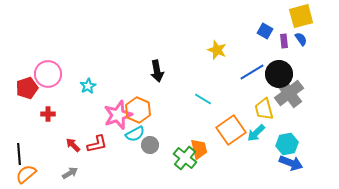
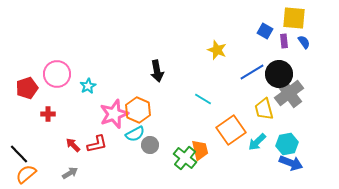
yellow square: moved 7 px left, 2 px down; rotated 20 degrees clockwise
blue semicircle: moved 3 px right, 3 px down
pink circle: moved 9 px right
pink star: moved 4 px left, 1 px up
cyan arrow: moved 1 px right, 9 px down
orange trapezoid: moved 1 px right, 1 px down
black line: rotated 40 degrees counterclockwise
